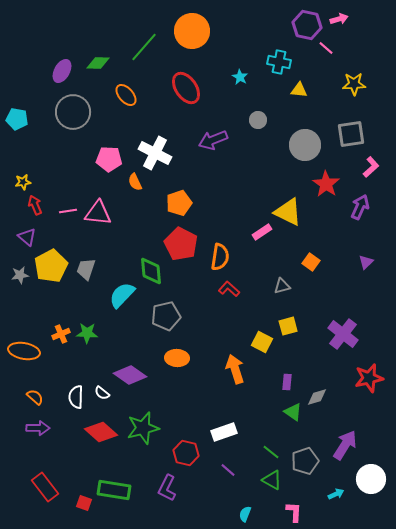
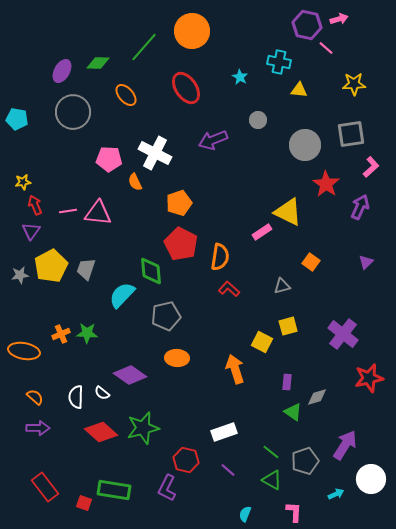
purple triangle at (27, 237): moved 4 px right, 6 px up; rotated 24 degrees clockwise
red hexagon at (186, 453): moved 7 px down
